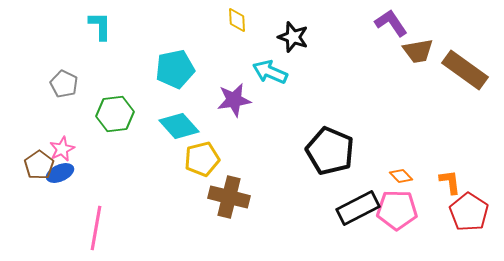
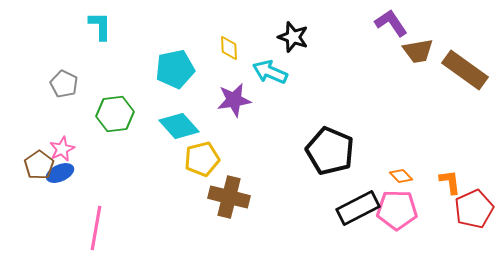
yellow diamond: moved 8 px left, 28 px down
red pentagon: moved 5 px right, 3 px up; rotated 15 degrees clockwise
